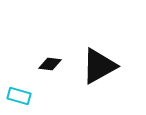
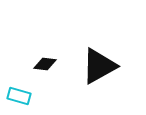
black diamond: moved 5 px left
